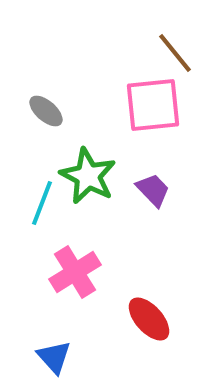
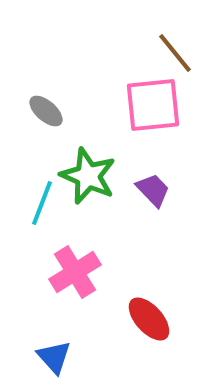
green star: rotated 4 degrees counterclockwise
